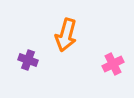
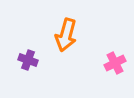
pink cross: moved 2 px right, 1 px up
